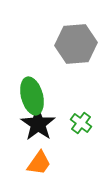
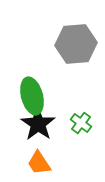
orange trapezoid: rotated 112 degrees clockwise
